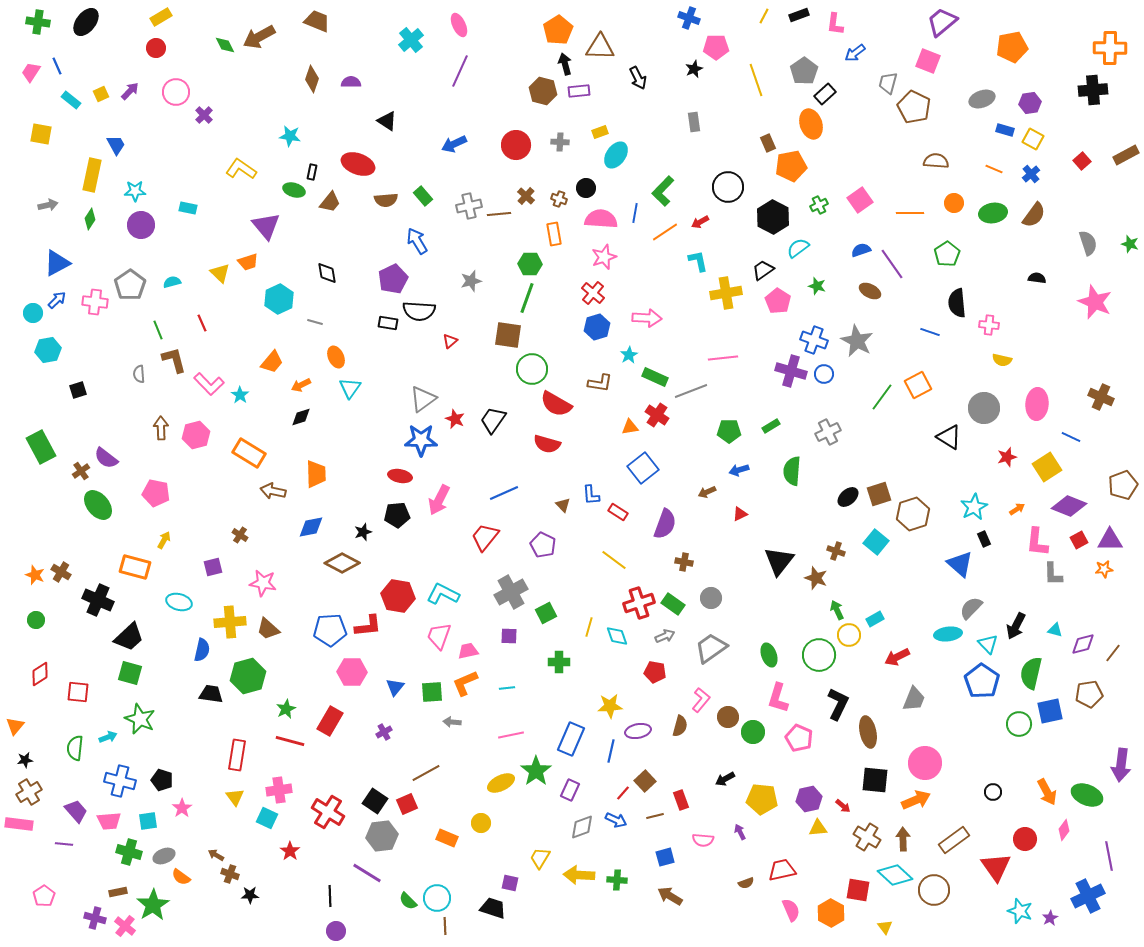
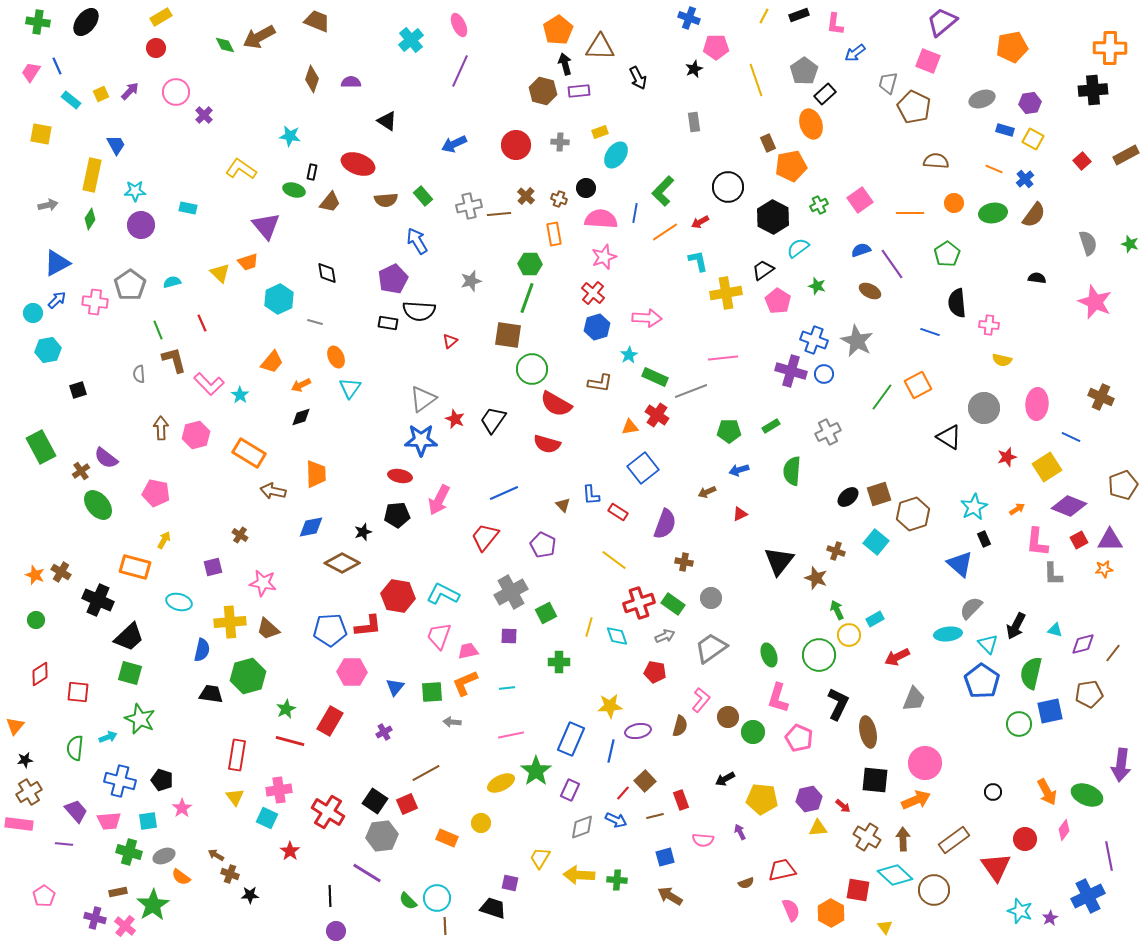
blue cross at (1031, 174): moved 6 px left, 5 px down
